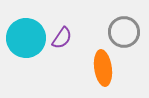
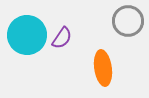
gray circle: moved 4 px right, 11 px up
cyan circle: moved 1 px right, 3 px up
